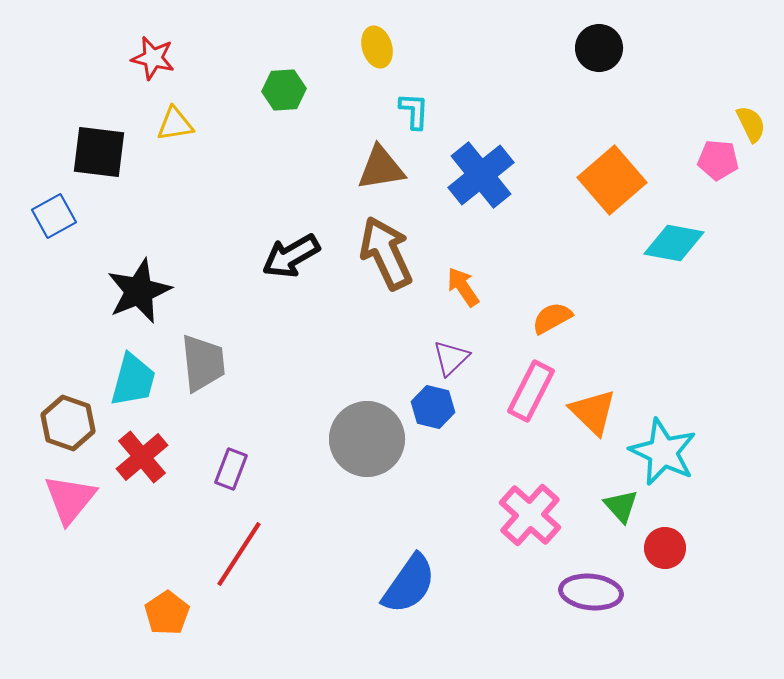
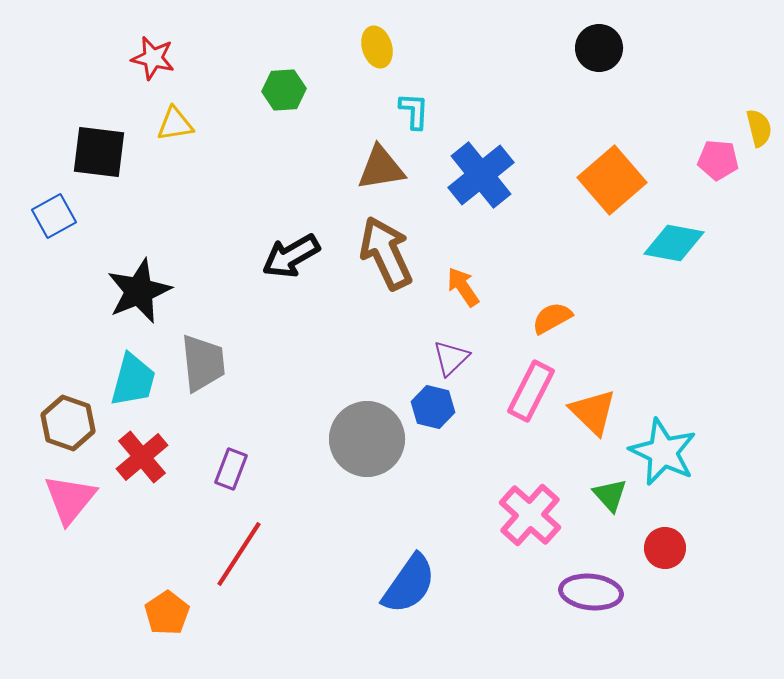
yellow semicircle: moved 8 px right, 4 px down; rotated 12 degrees clockwise
green triangle: moved 11 px left, 11 px up
